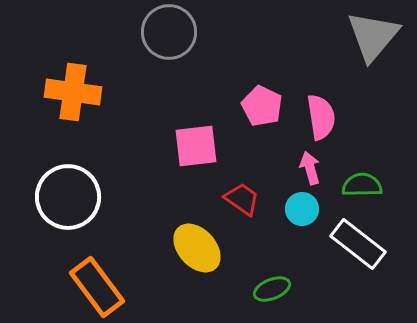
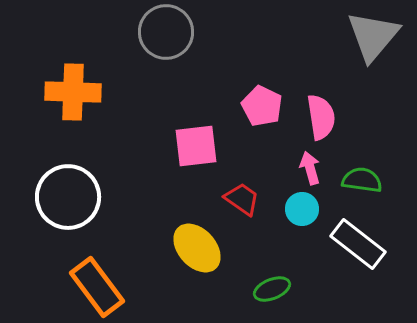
gray circle: moved 3 px left
orange cross: rotated 6 degrees counterclockwise
green semicircle: moved 5 px up; rotated 9 degrees clockwise
